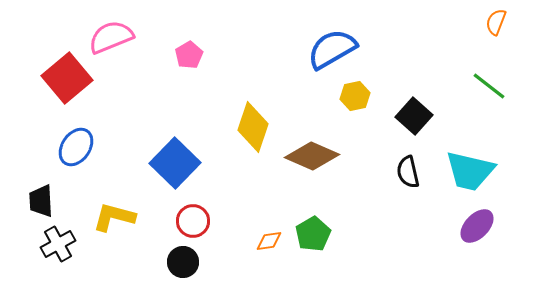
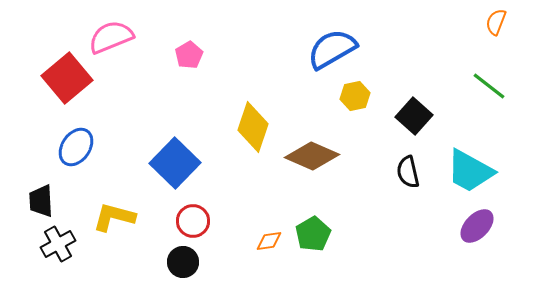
cyan trapezoid: rotated 16 degrees clockwise
